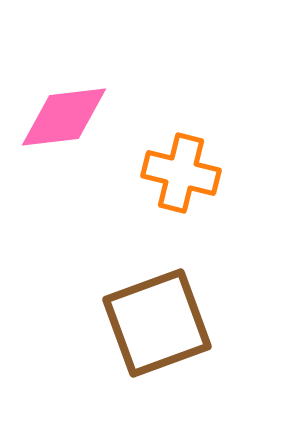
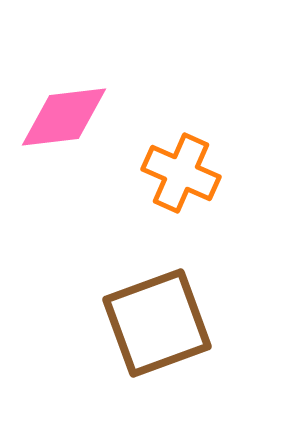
orange cross: rotated 10 degrees clockwise
